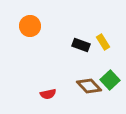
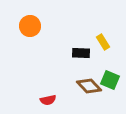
black rectangle: moved 8 px down; rotated 18 degrees counterclockwise
green square: rotated 24 degrees counterclockwise
red semicircle: moved 6 px down
